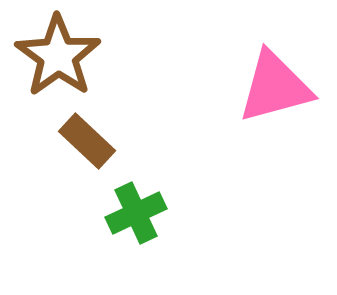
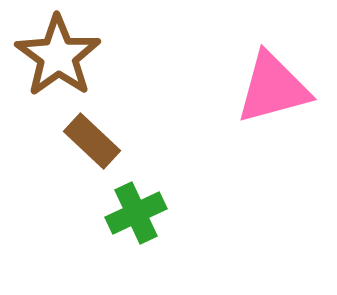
pink triangle: moved 2 px left, 1 px down
brown rectangle: moved 5 px right
